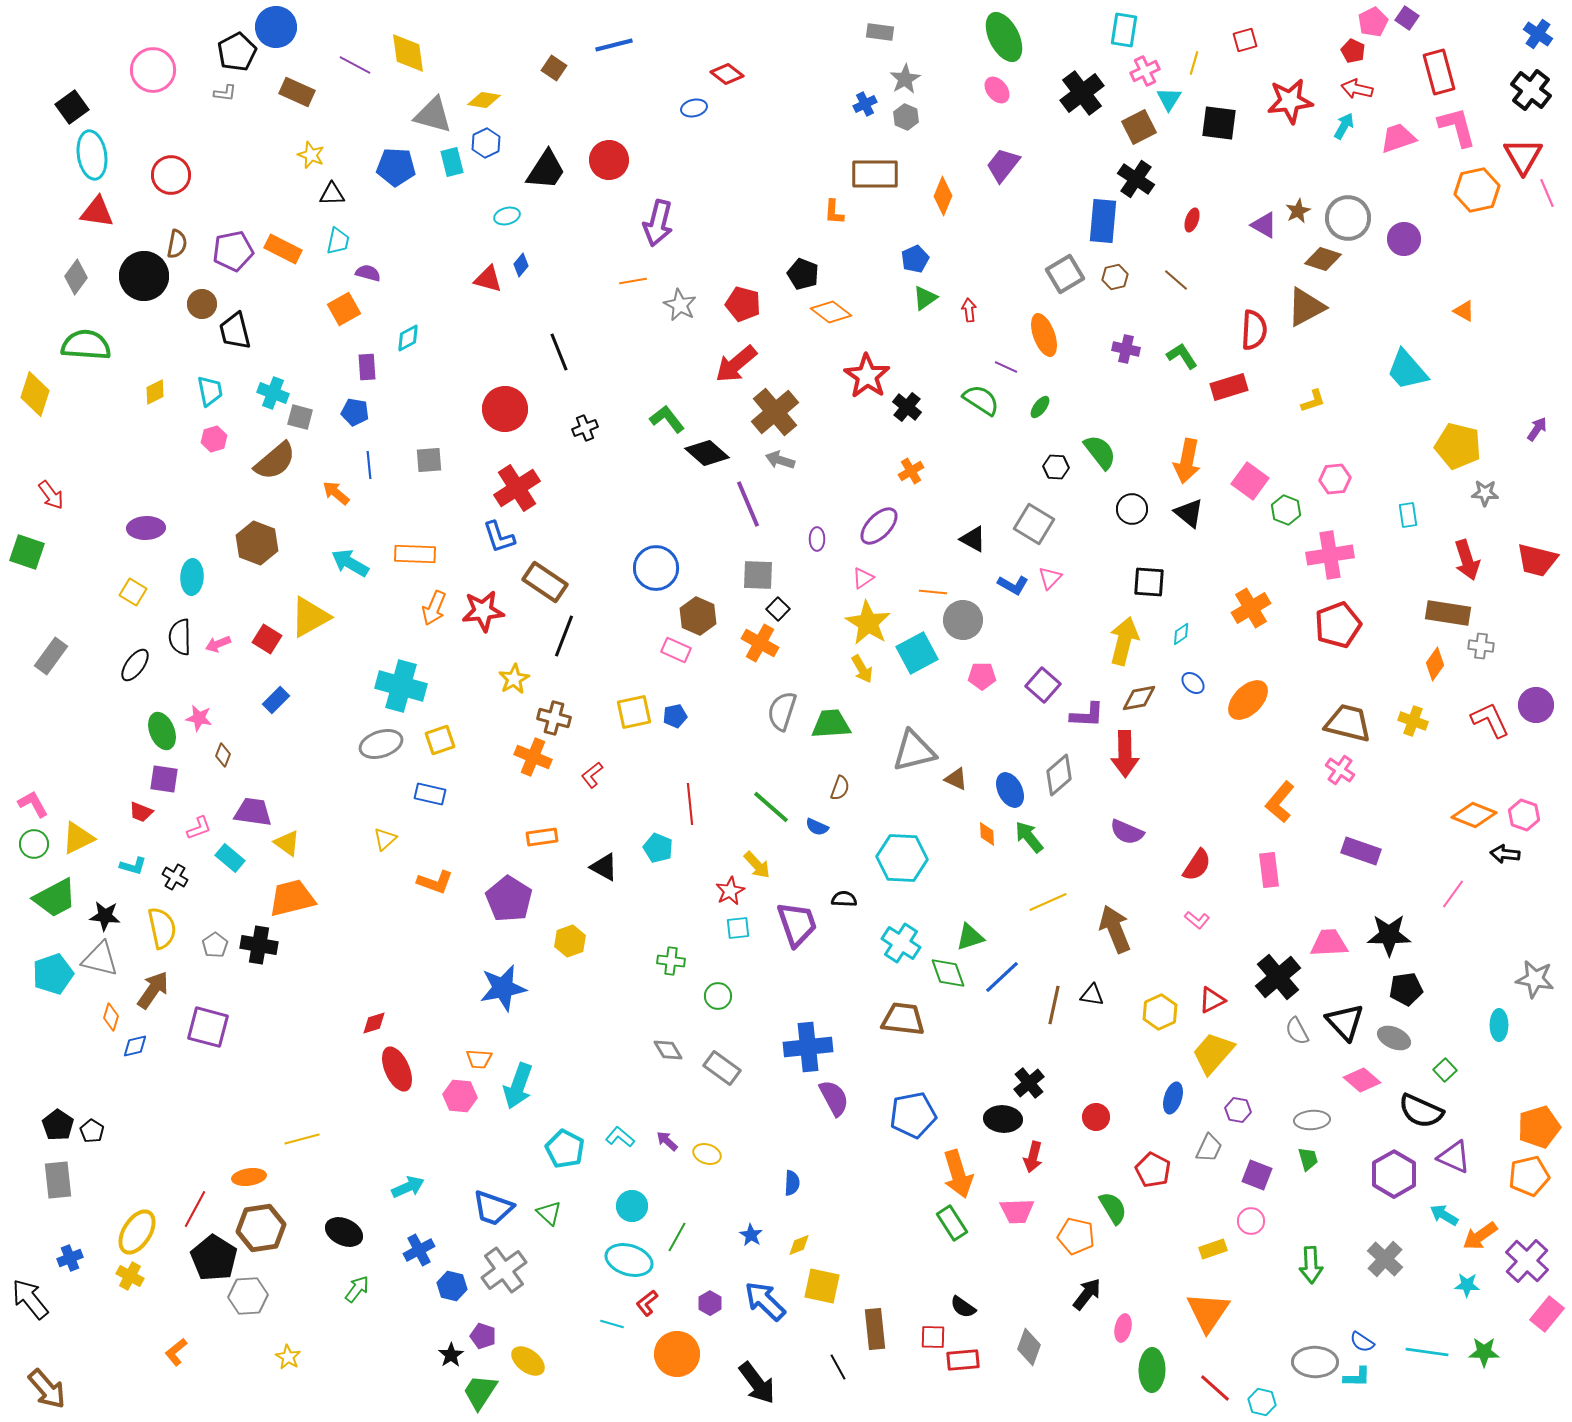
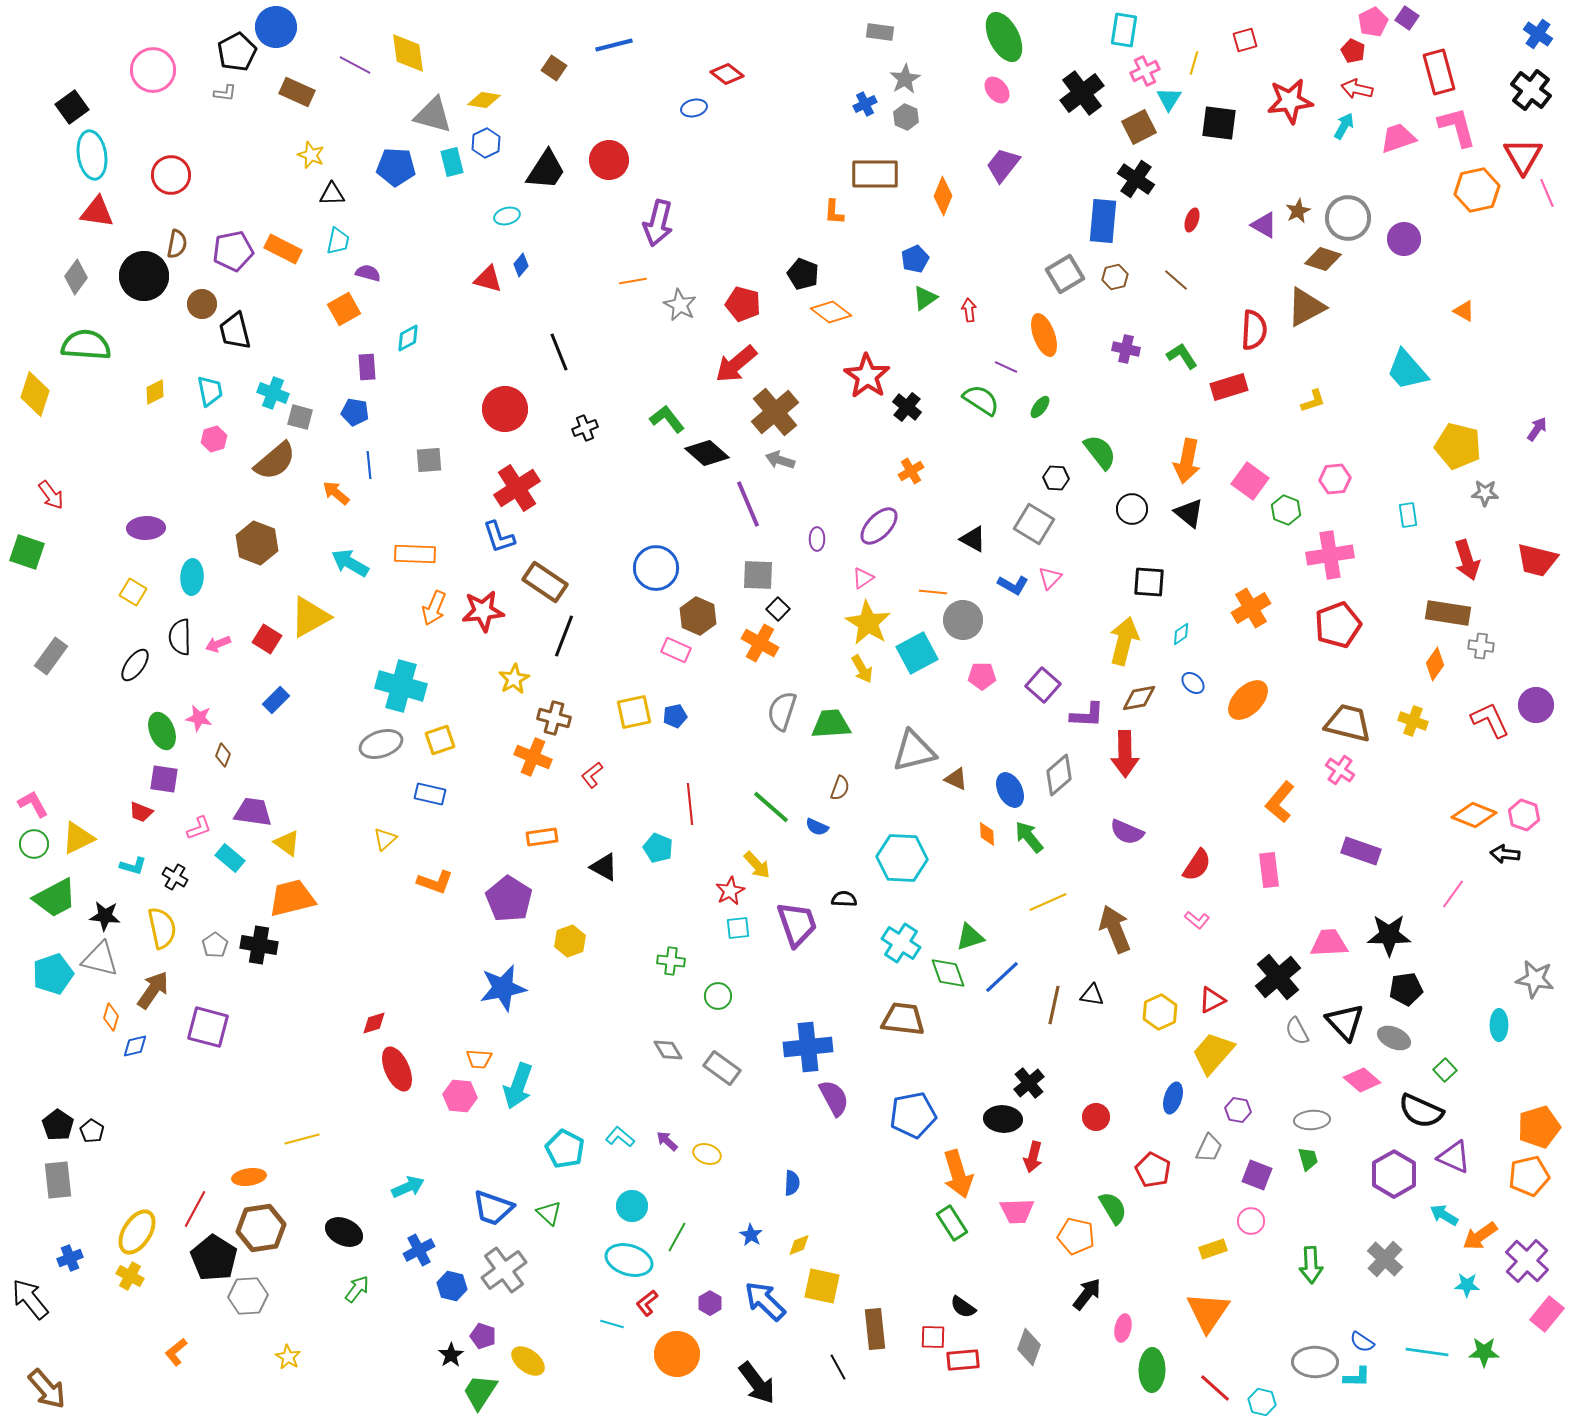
black hexagon at (1056, 467): moved 11 px down
